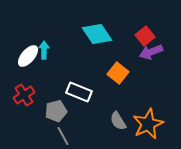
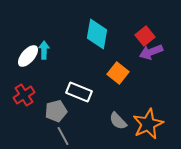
cyan diamond: rotated 44 degrees clockwise
gray semicircle: rotated 12 degrees counterclockwise
